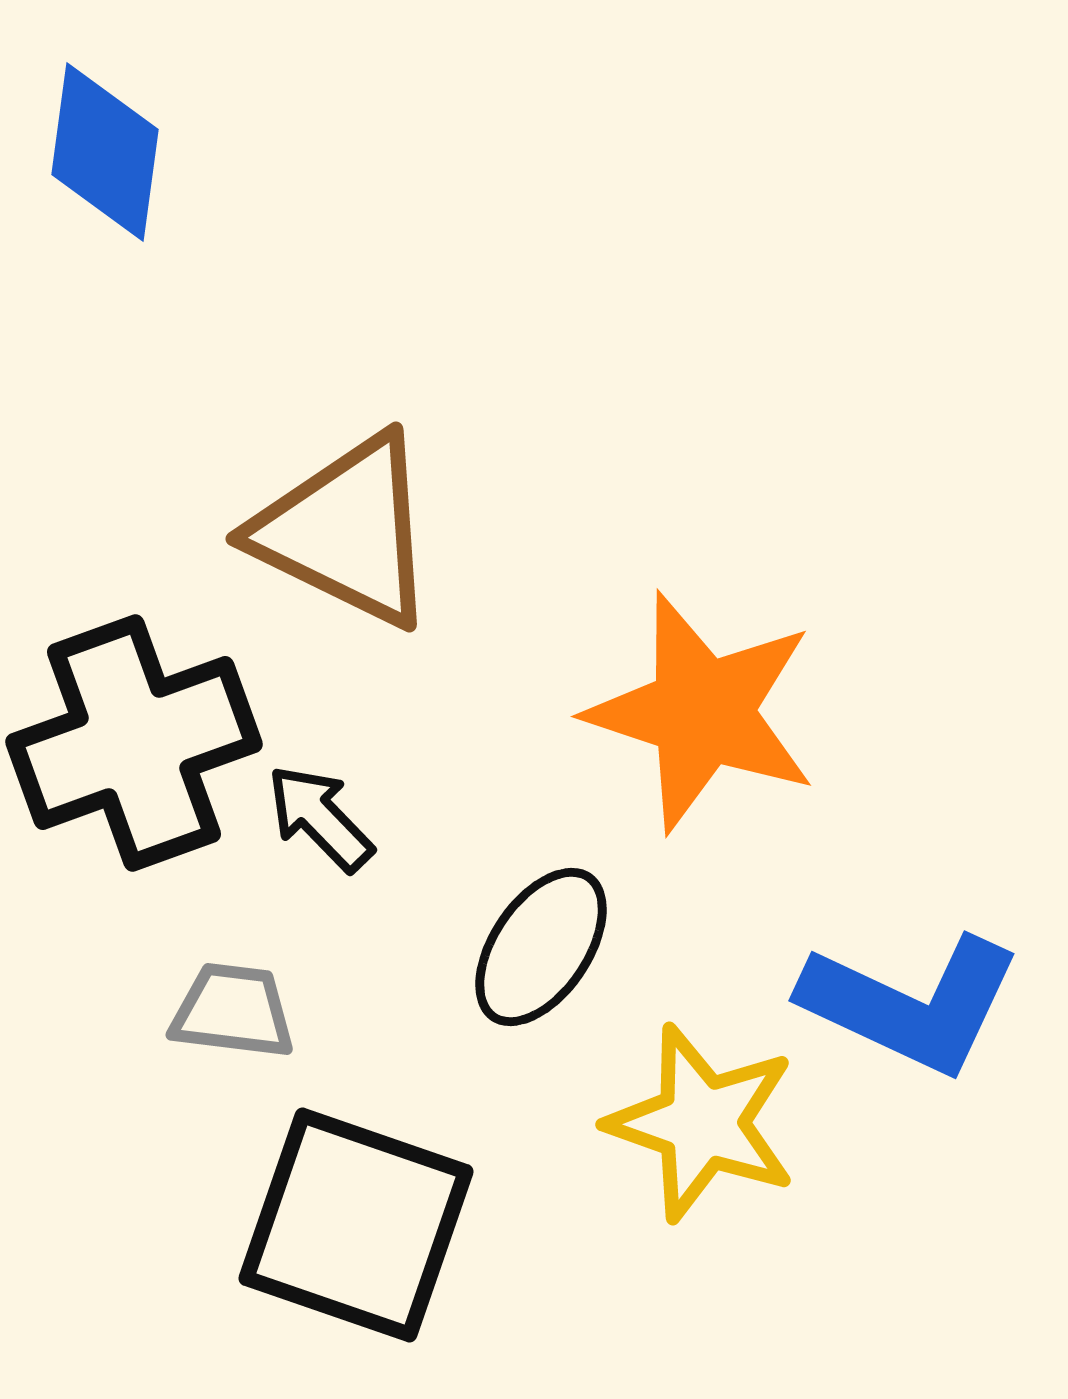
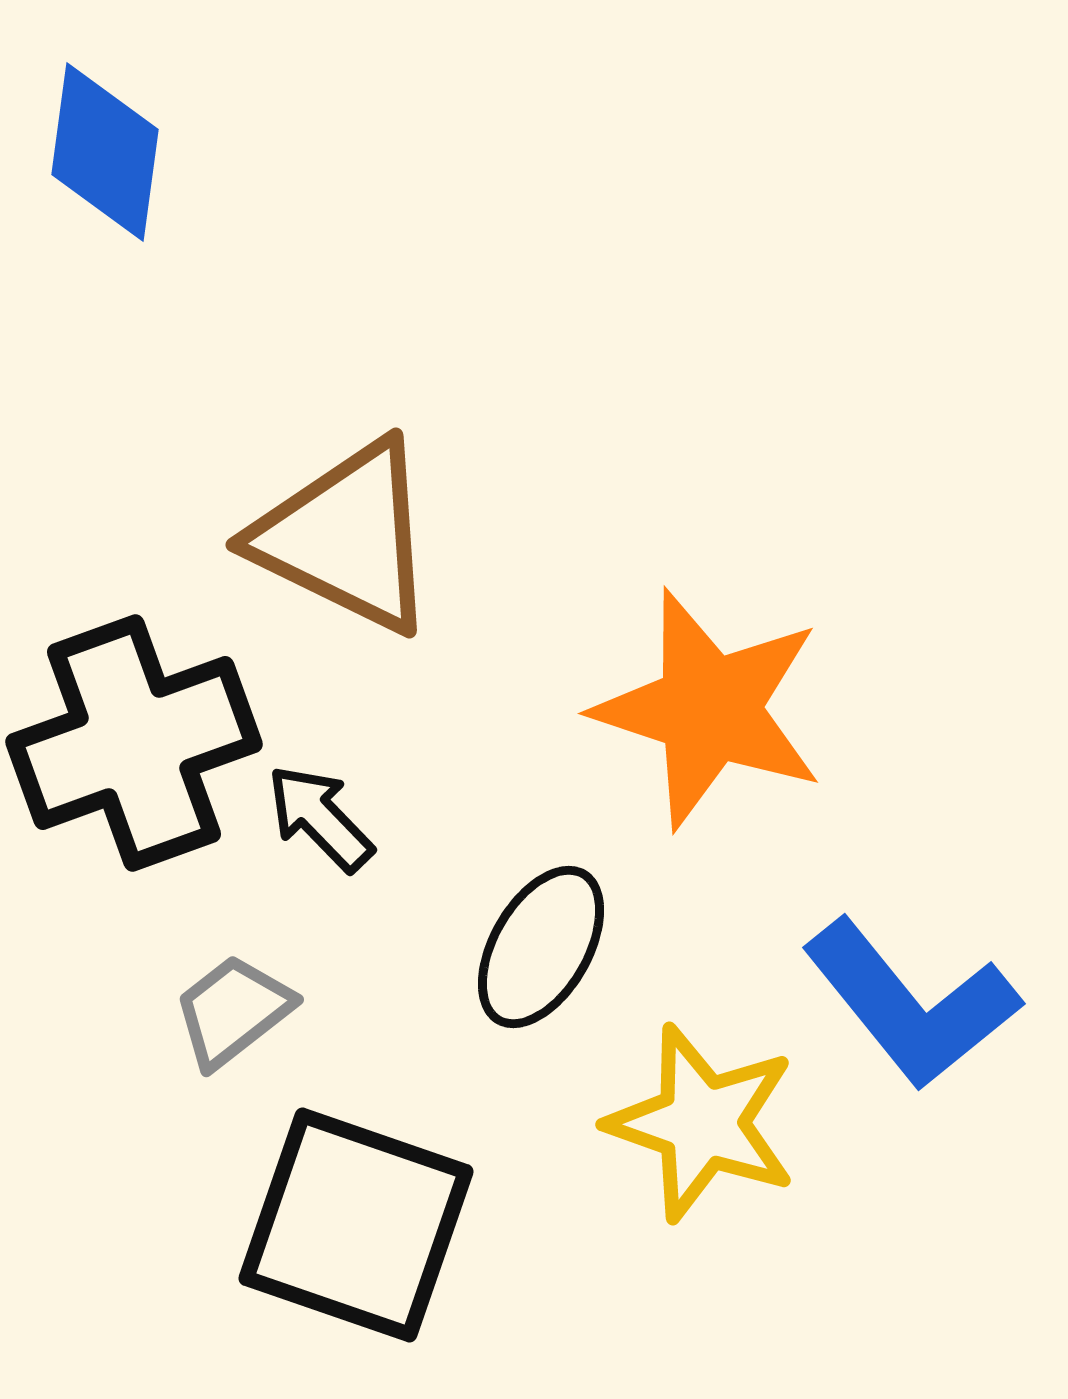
brown triangle: moved 6 px down
orange star: moved 7 px right, 3 px up
black ellipse: rotated 4 degrees counterclockwise
blue L-shape: rotated 26 degrees clockwise
gray trapezoid: rotated 45 degrees counterclockwise
